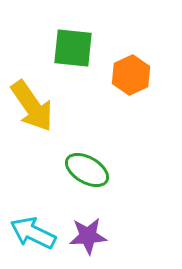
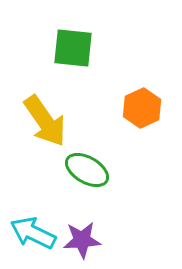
orange hexagon: moved 11 px right, 33 px down
yellow arrow: moved 13 px right, 15 px down
purple star: moved 6 px left, 4 px down
